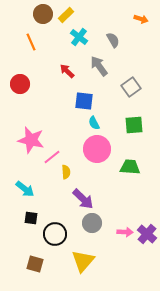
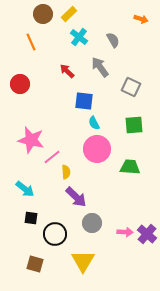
yellow rectangle: moved 3 px right, 1 px up
gray arrow: moved 1 px right, 1 px down
gray square: rotated 30 degrees counterclockwise
purple arrow: moved 7 px left, 2 px up
yellow triangle: rotated 10 degrees counterclockwise
